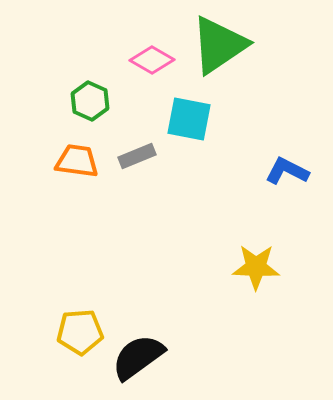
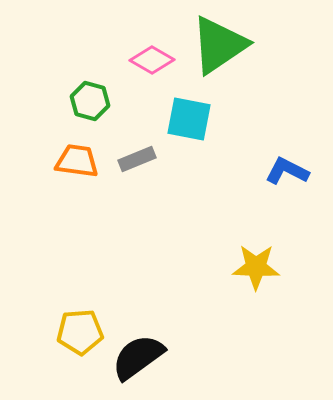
green hexagon: rotated 9 degrees counterclockwise
gray rectangle: moved 3 px down
